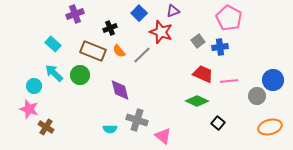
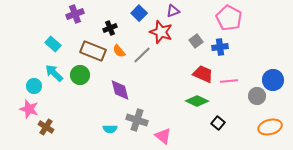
gray square: moved 2 px left
